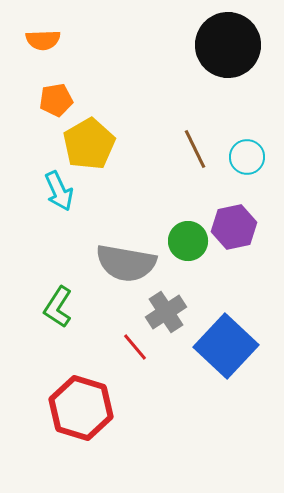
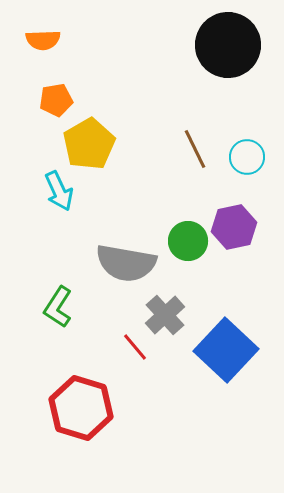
gray cross: moved 1 px left, 3 px down; rotated 9 degrees counterclockwise
blue square: moved 4 px down
